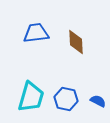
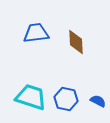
cyan trapezoid: rotated 88 degrees counterclockwise
